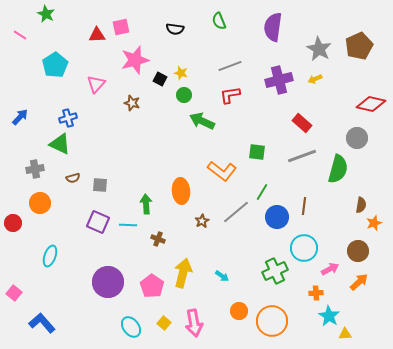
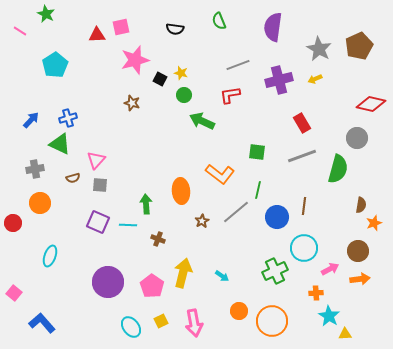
pink line at (20, 35): moved 4 px up
gray line at (230, 66): moved 8 px right, 1 px up
pink triangle at (96, 84): moved 76 px down
blue arrow at (20, 117): moved 11 px right, 3 px down
red rectangle at (302, 123): rotated 18 degrees clockwise
orange L-shape at (222, 171): moved 2 px left, 3 px down
green line at (262, 192): moved 4 px left, 2 px up; rotated 18 degrees counterclockwise
orange arrow at (359, 282): moved 1 px right, 3 px up; rotated 36 degrees clockwise
yellow square at (164, 323): moved 3 px left, 2 px up; rotated 24 degrees clockwise
